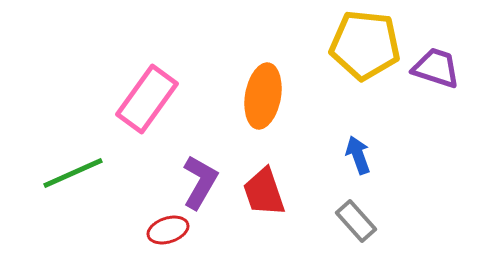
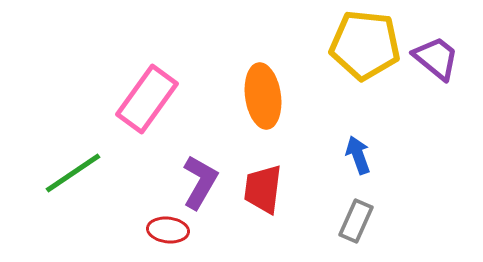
purple trapezoid: moved 10 px up; rotated 21 degrees clockwise
orange ellipse: rotated 18 degrees counterclockwise
green line: rotated 10 degrees counterclockwise
red trapezoid: moved 1 px left, 3 px up; rotated 26 degrees clockwise
gray rectangle: rotated 66 degrees clockwise
red ellipse: rotated 24 degrees clockwise
